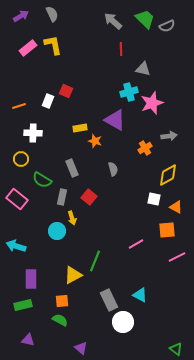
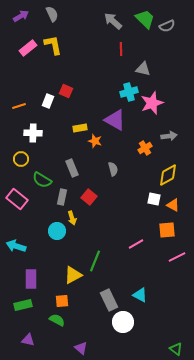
orange triangle at (176, 207): moved 3 px left, 2 px up
green semicircle at (60, 320): moved 3 px left
